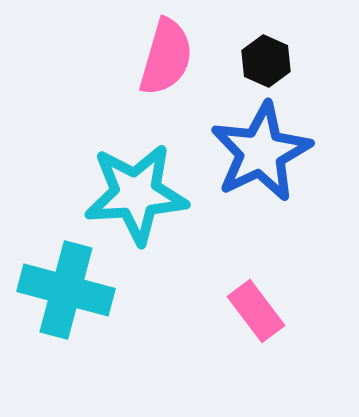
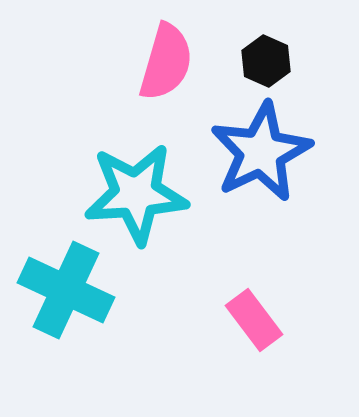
pink semicircle: moved 5 px down
cyan cross: rotated 10 degrees clockwise
pink rectangle: moved 2 px left, 9 px down
